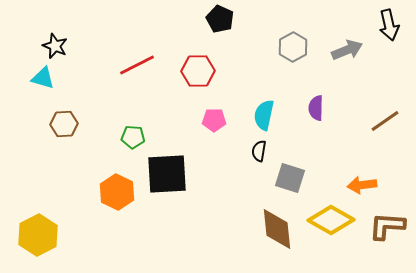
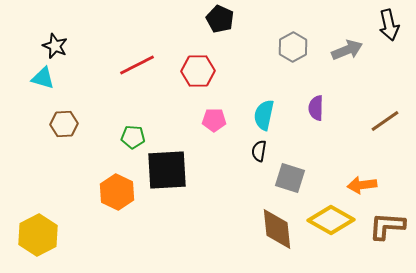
black square: moved 4 px up
